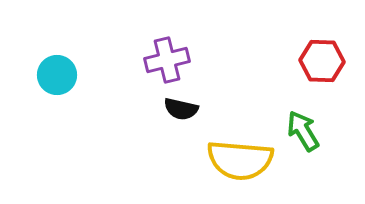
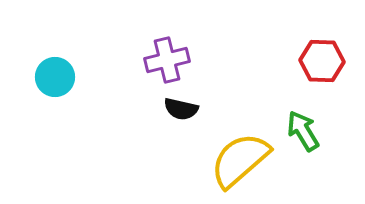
cyan circle: moved 2 px left, 2 px down
yellow semicircle: rotated 134 degrees clockwise
